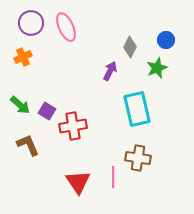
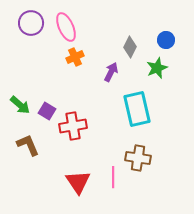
orange cross: moved 52 px right
purple arrow: moved 1 px right, 1 px down
